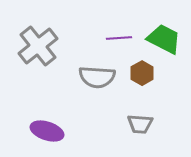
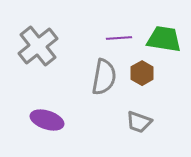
green trapezoid: rotated 18 degrees counterclockwise
gray semicircle: moved 7 px right; rotated 84 degrees counterclockwise
gray trapezoid: moved 1 px left, 2 px up; rotated 16 degrees clockwise
purple ellipse: moved 11 px up
